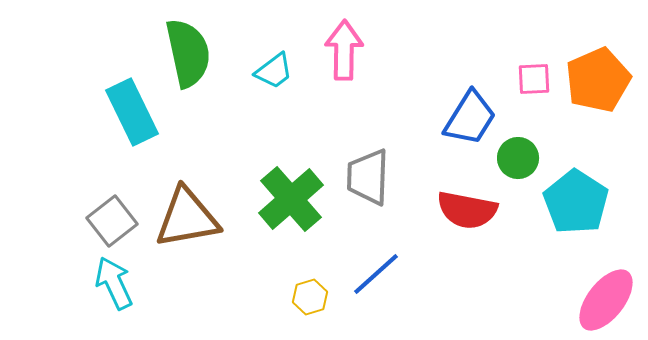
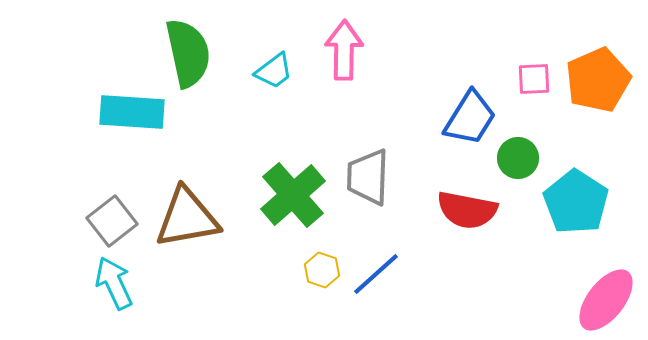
cyan rectangle: rotated 60 degrees counterclockwise
green cross: moved 2 px right, 4 px up
yellow hexagon: moved 12 px right, 27 px up; rotated 24 degrees counterclockwise
